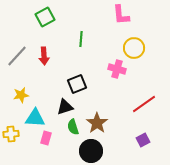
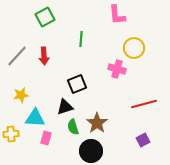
pink L-shape: moved 4 px left
red line: rotated 20 degrees clockwise
